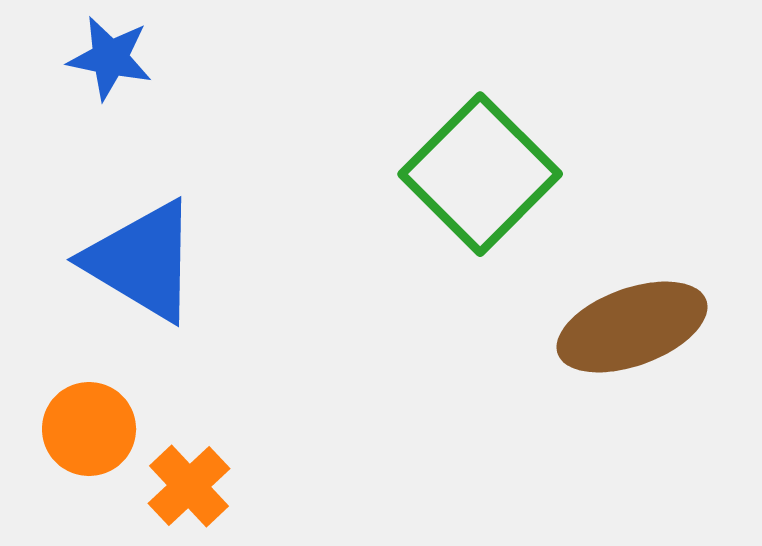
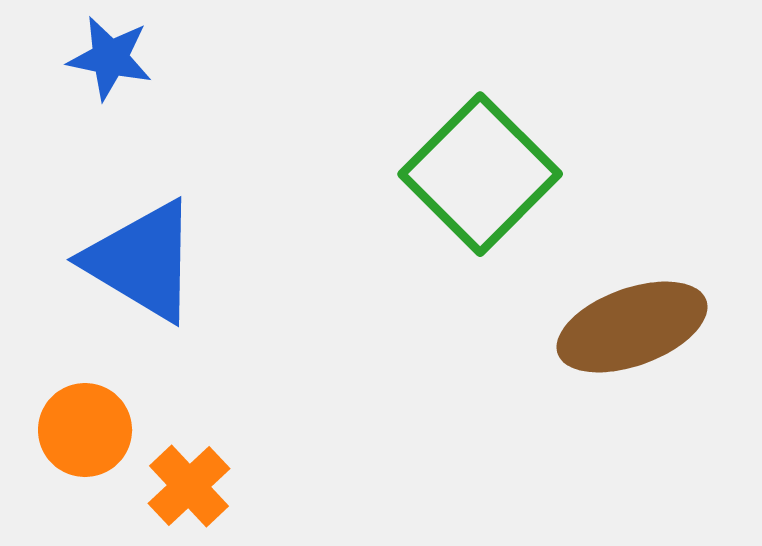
orange circle: moved 4 px left, 1 px down
